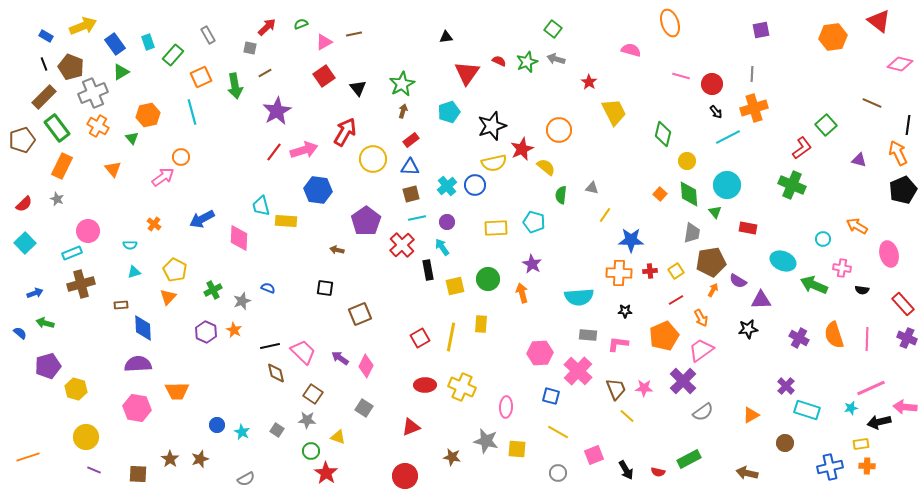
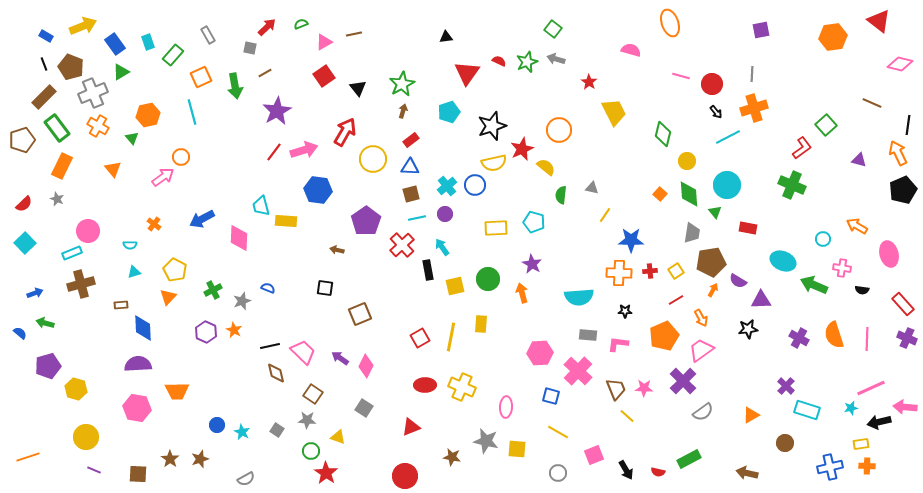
purple circle at (447, 222): moved 2 px left, 8 px up
